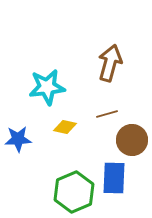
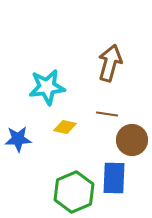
brown line: rotated 25 degrees clockwise
